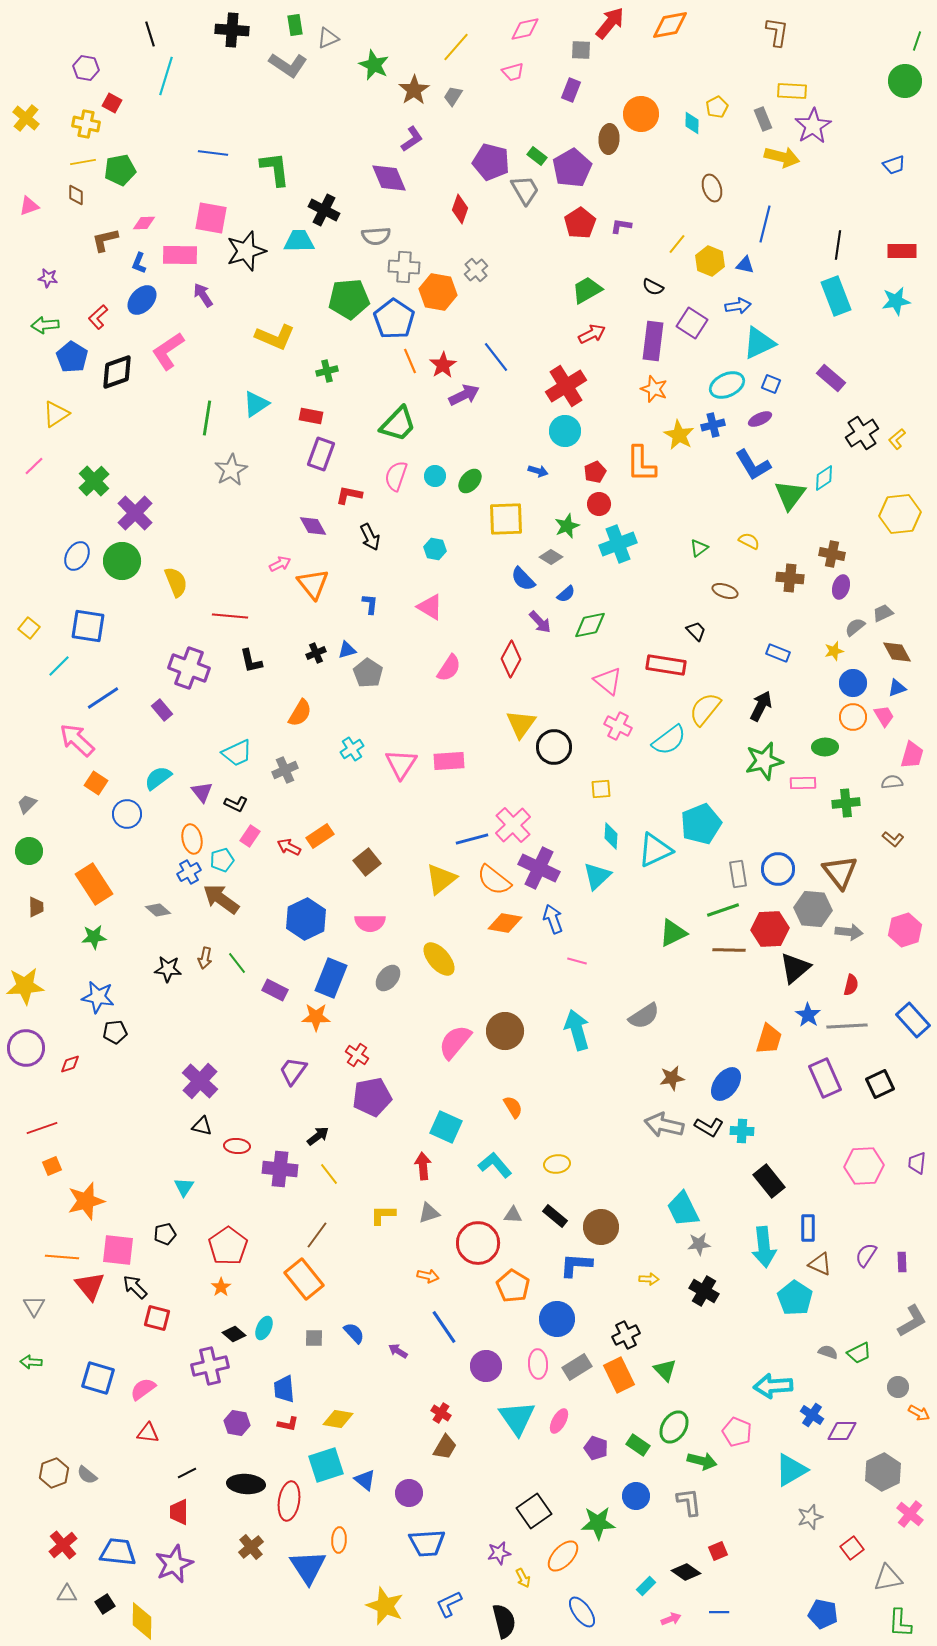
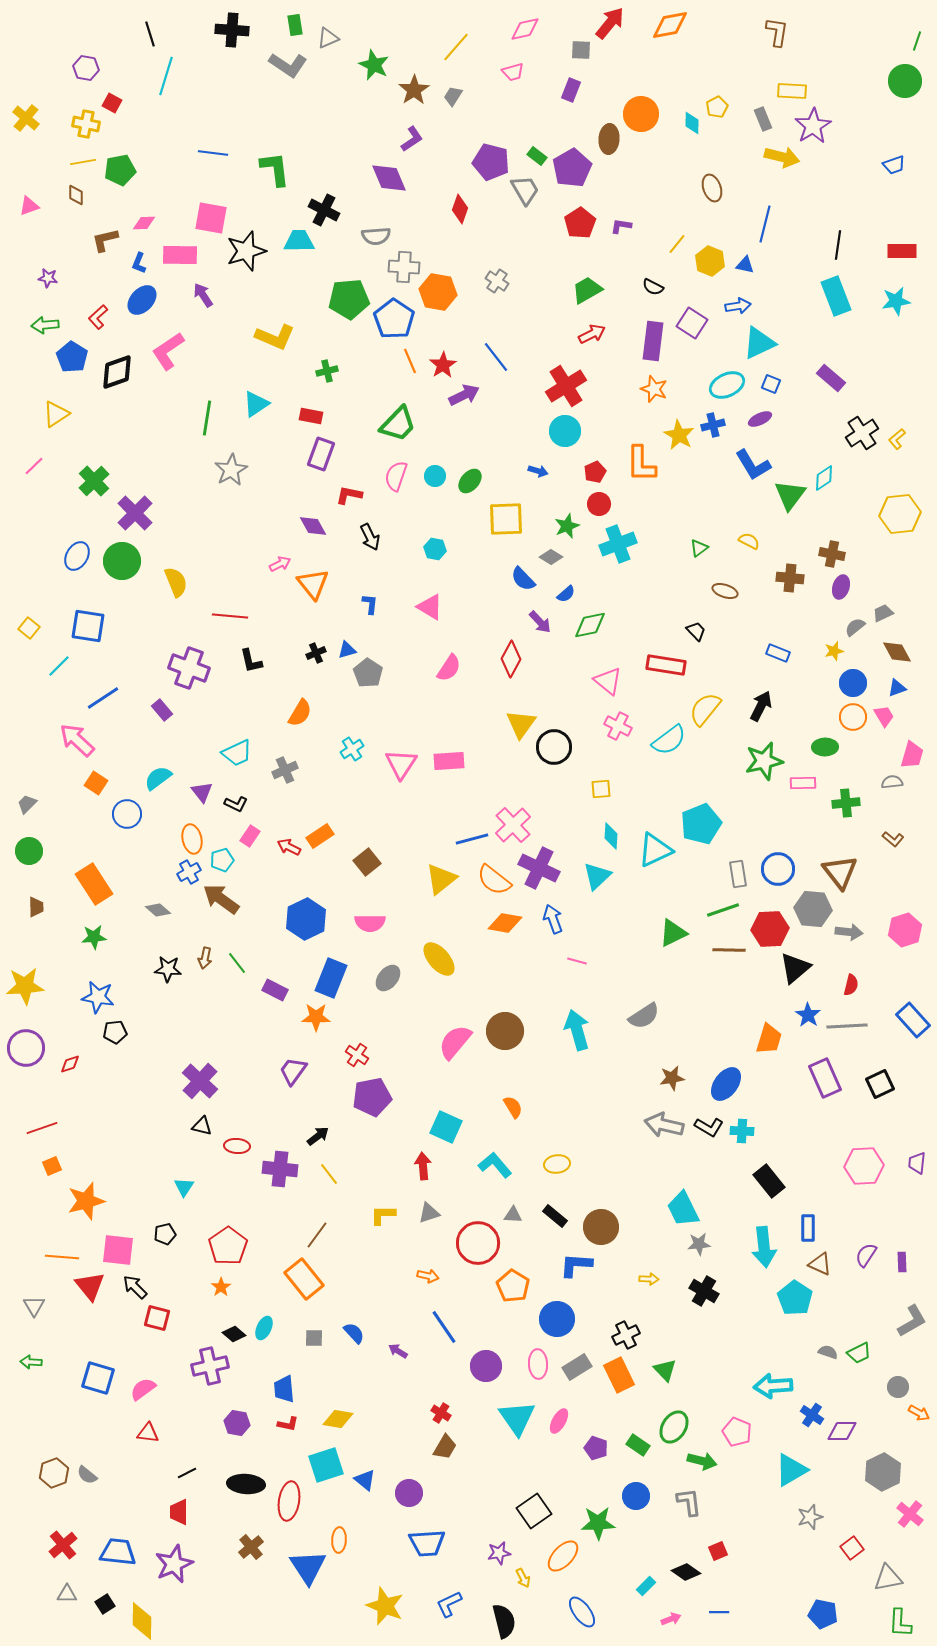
gray cross at (476, 270): moved 21 px right, 11 px down; rotated 15 degrees counterclockwise
